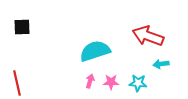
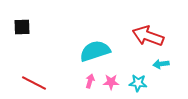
red line: moved 17 px right; rotated 50 degrees counterclockwise
